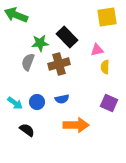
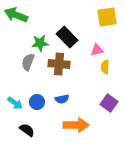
brown cross: rotated 20 degrees clockwise
purple square: rotated 12 degrees clockwise
